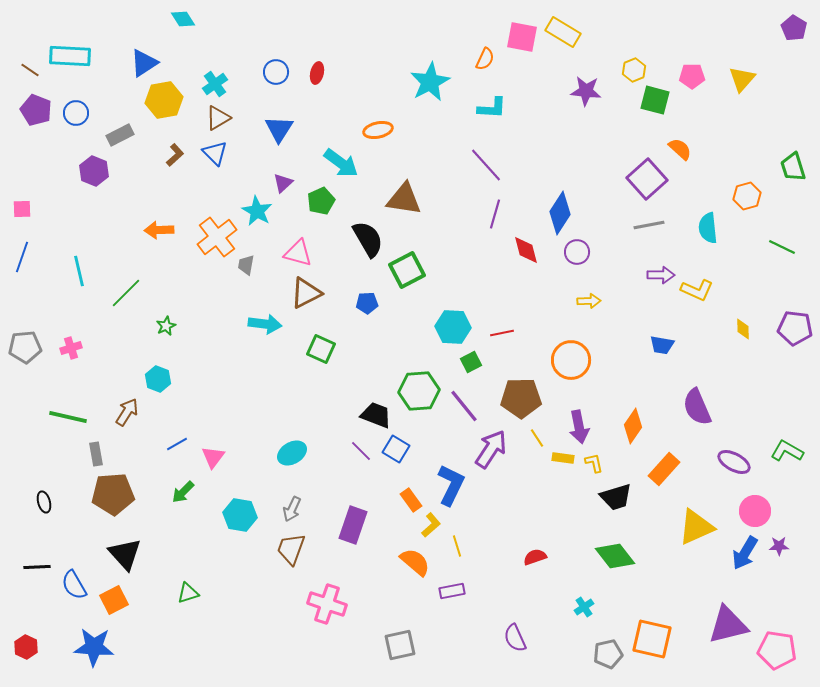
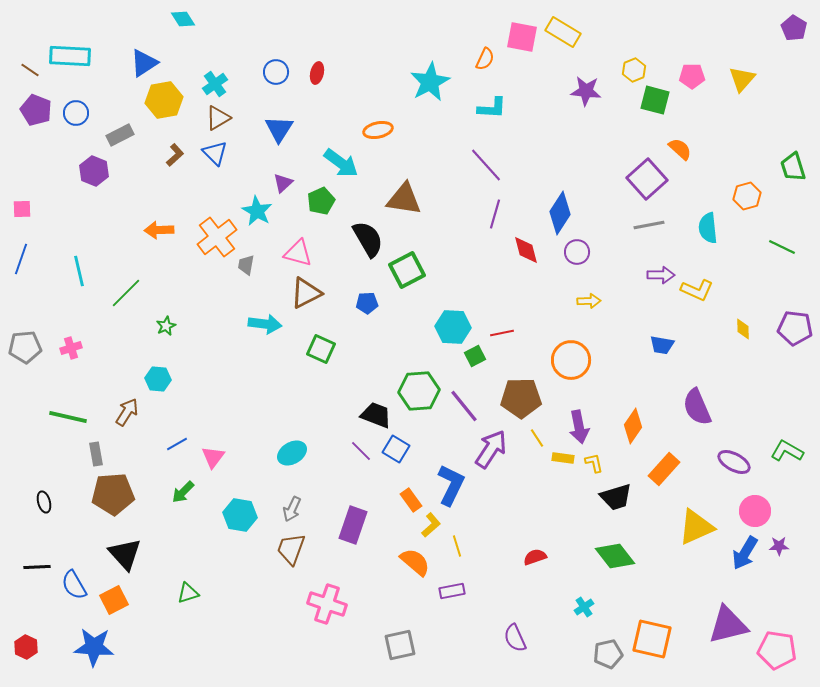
blue line at (22, 257): moved 1 px left, 2 px down
green square at (471, 362): moved 4 px right, 6 px up
cyan hexagon at (158, 379): rotated 15 degrees counterclockwise
